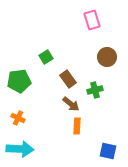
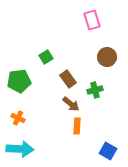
blue square: rotated 18 degrees clockwise
